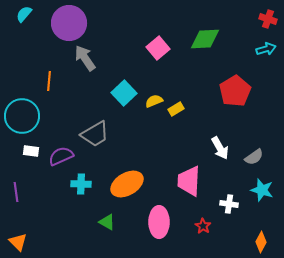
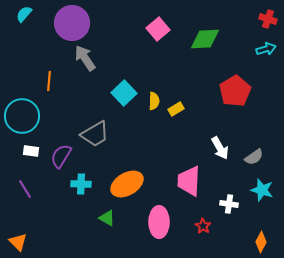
purple circle: moved 3 px right
pink square: moved 19 px up
yellow semicircle: rotated 114 degrees clockwise
purple semicircle: rotated 35 degrees counterclockwise
purple line: moved 9 px right, 3 px up; rotated 24 degrees counterclockwise
green triangle: moved 4 px up
